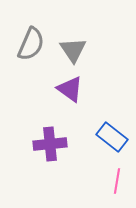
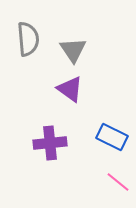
gray semicircle: moved 3 px left, 5 px up; rotated 28 degrees counterclockwise
blue rectangle: rotated 12 degrees counterclockwise
purple cross: moved 1 px up
pink line: moved 1 px right, 1 px down; rotated 60 degrees counterclockwise
